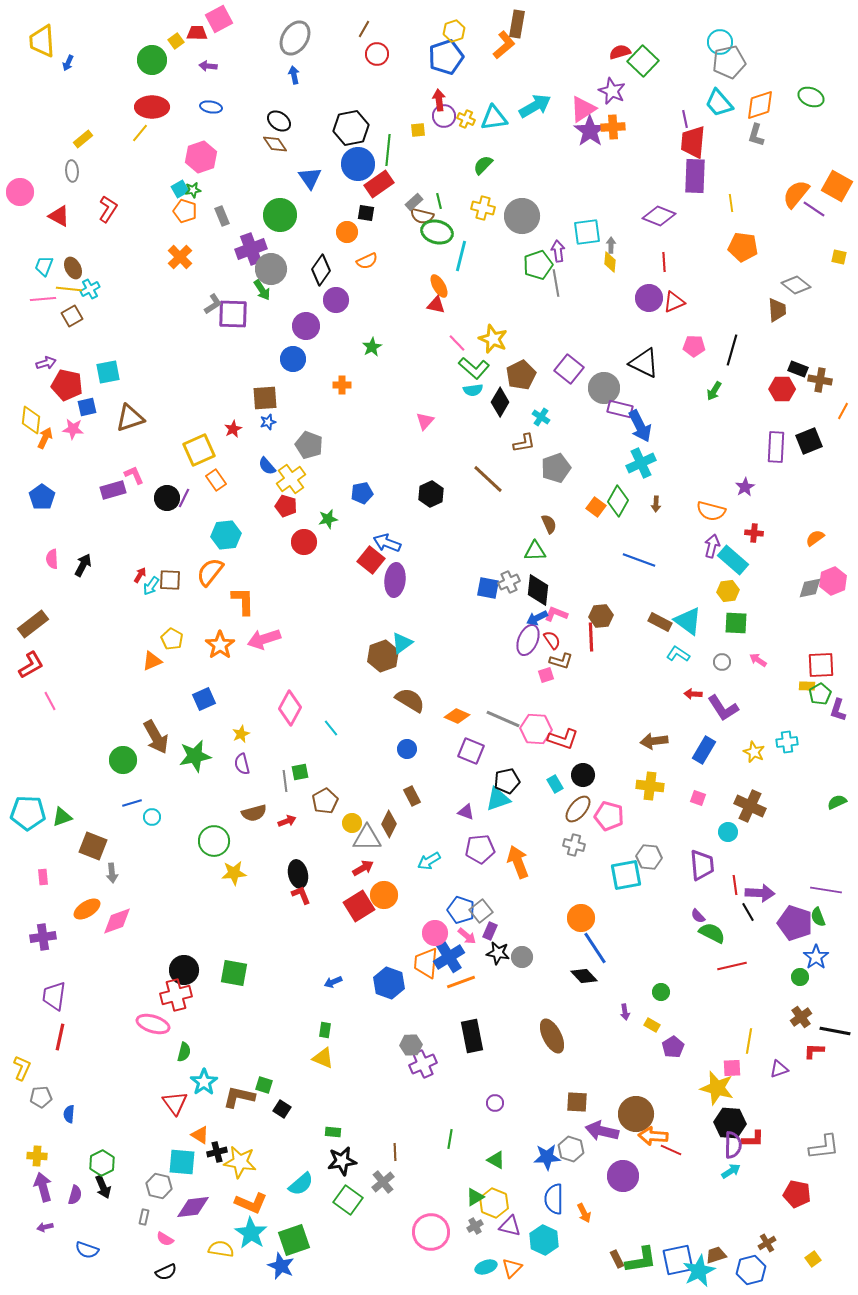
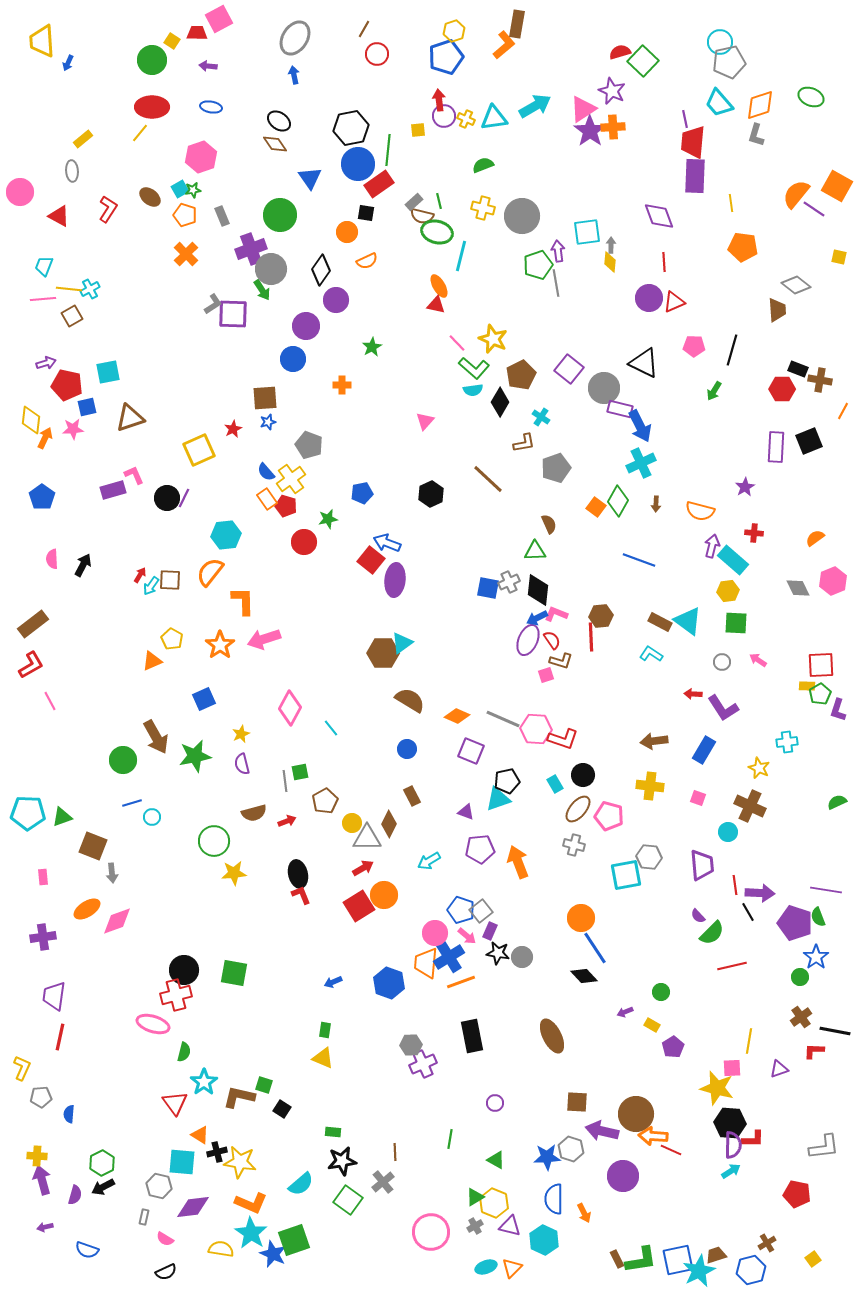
yellow square at (176, 41): moved 4 px left; rotated 21 degrees counterclockwise
green semicircle at (483, 165): rotated 25 degrees clockwise
orange pentagon at (185, 211): moved 4 px down
purple diamond at (659, 216): rotated 48 degrees clockwise
orange cross at (180, 257): moved 6 px right, 3 px up
brown ellipse at (73, 268): moved 77 px right, 71 px up; rotated 25 degrees counterclockwise
pink star at (73, 429): rotated 10 degrees counterclockwise
blue semicircle at (267, 466): moved 1 px left, 6 px down
orange rectangle at (216, 480): moved 51 px right, 19 px down
orange semicircle at (711, 511): moved 11 px left
gray diamond at (810, 588): moved 12 px left; rotated 75 degrees clockwise
cyan L-shape at (678, 654): moved 27 px left
brown hexagon at (383, 656): moved 3 px up; rotated 20 degrees clockwise
yellow star at (754, 752): moved 5 px right, 16 px down
green semicircle at (712, 933): rotated 108 degrees clockwise
purple arrow at (625, 1012): rotated 77 degrees clockwise
purple arrow at (43, 1187): moved 1 px left, 7 px up
black arrow at (103, 1187): rotated 85 degrees clockwise
blue star at (281, 1266): moved 8 px left, 12 px up
